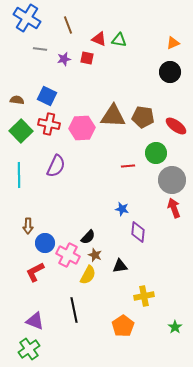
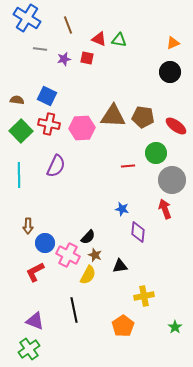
red arrow: moved 9 px left, 1 px down
